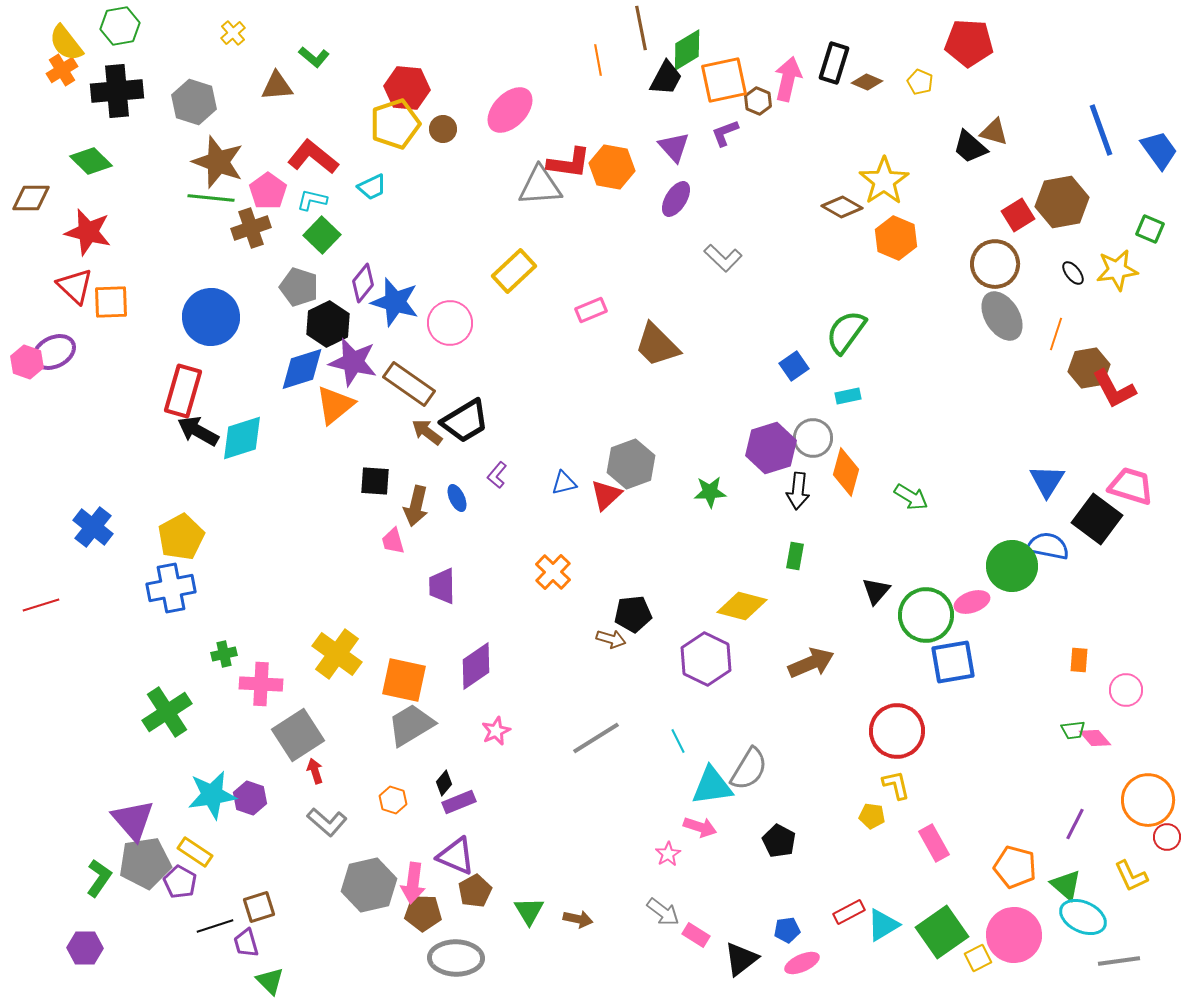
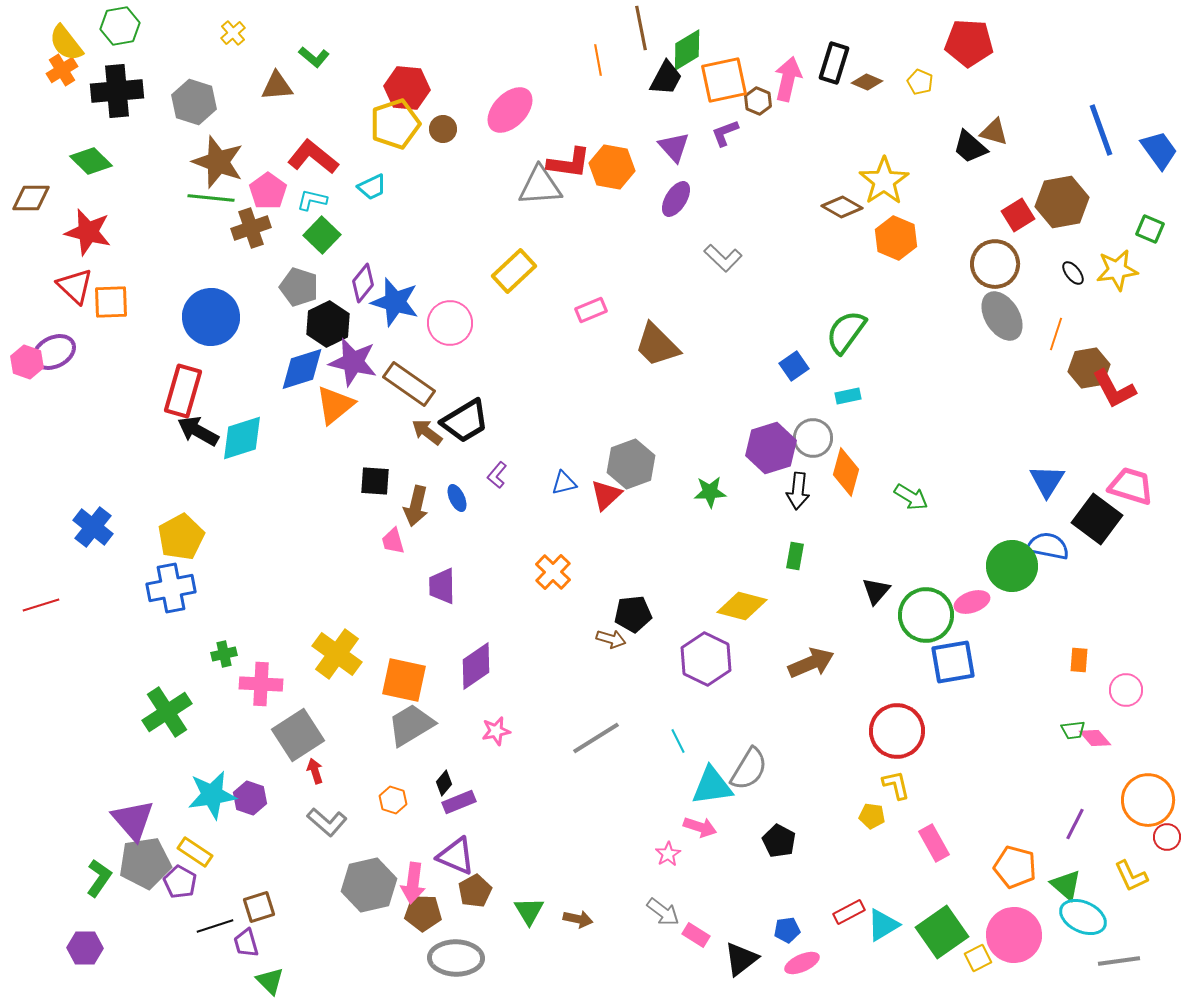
pink star at (496, 731): rotated 12 degrees clockwise
